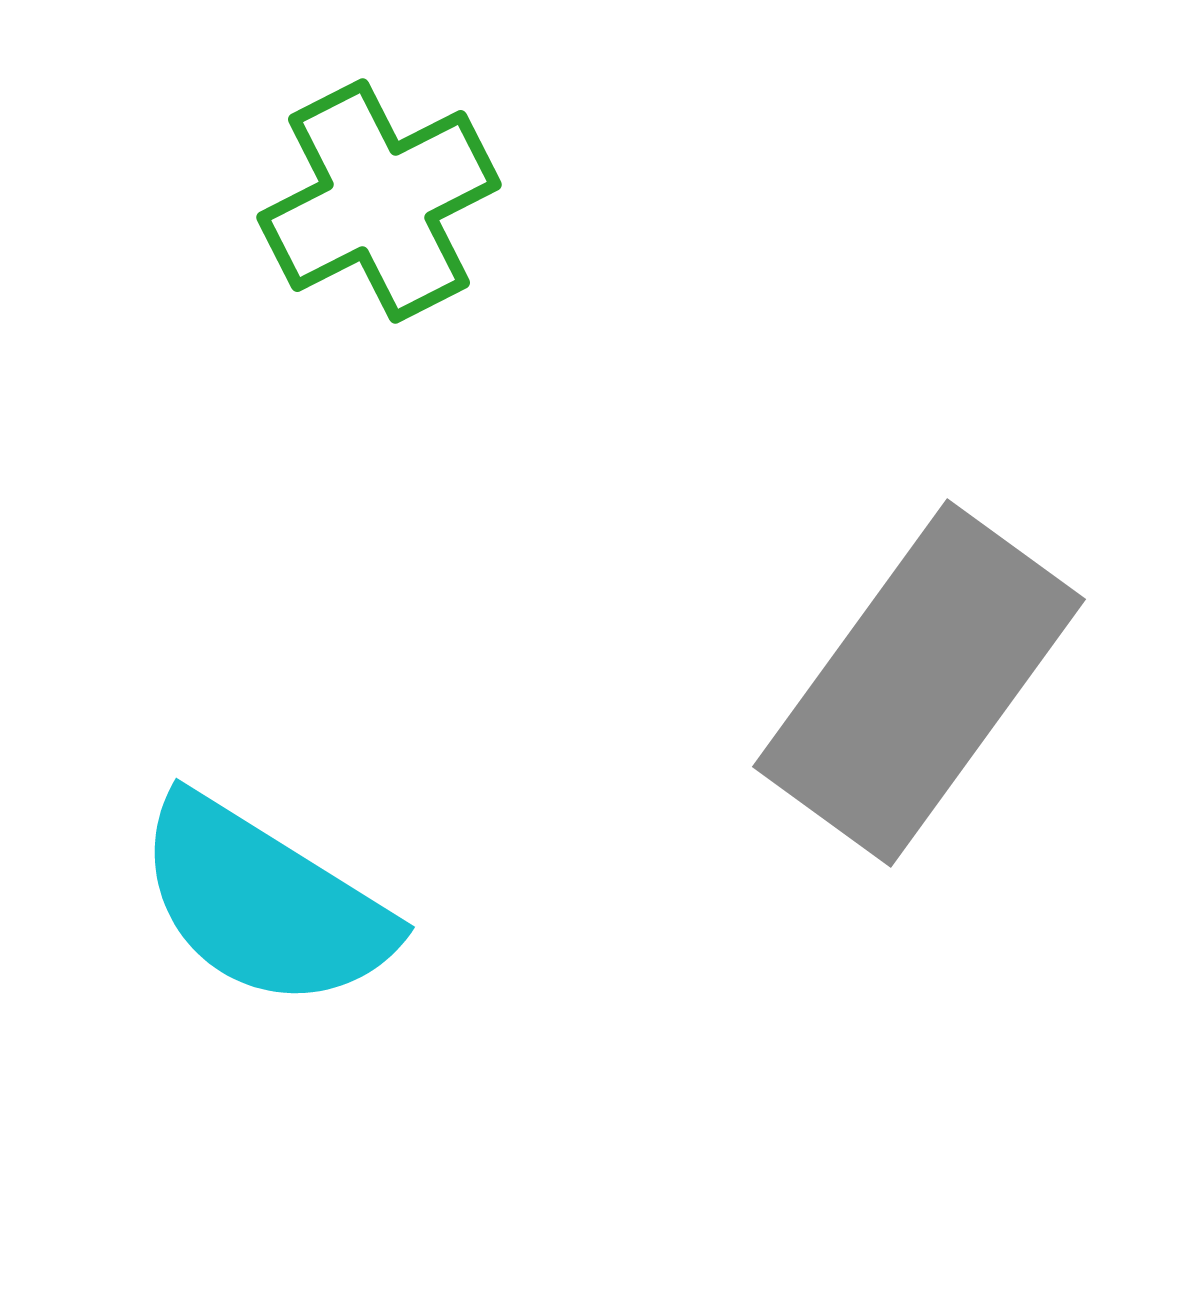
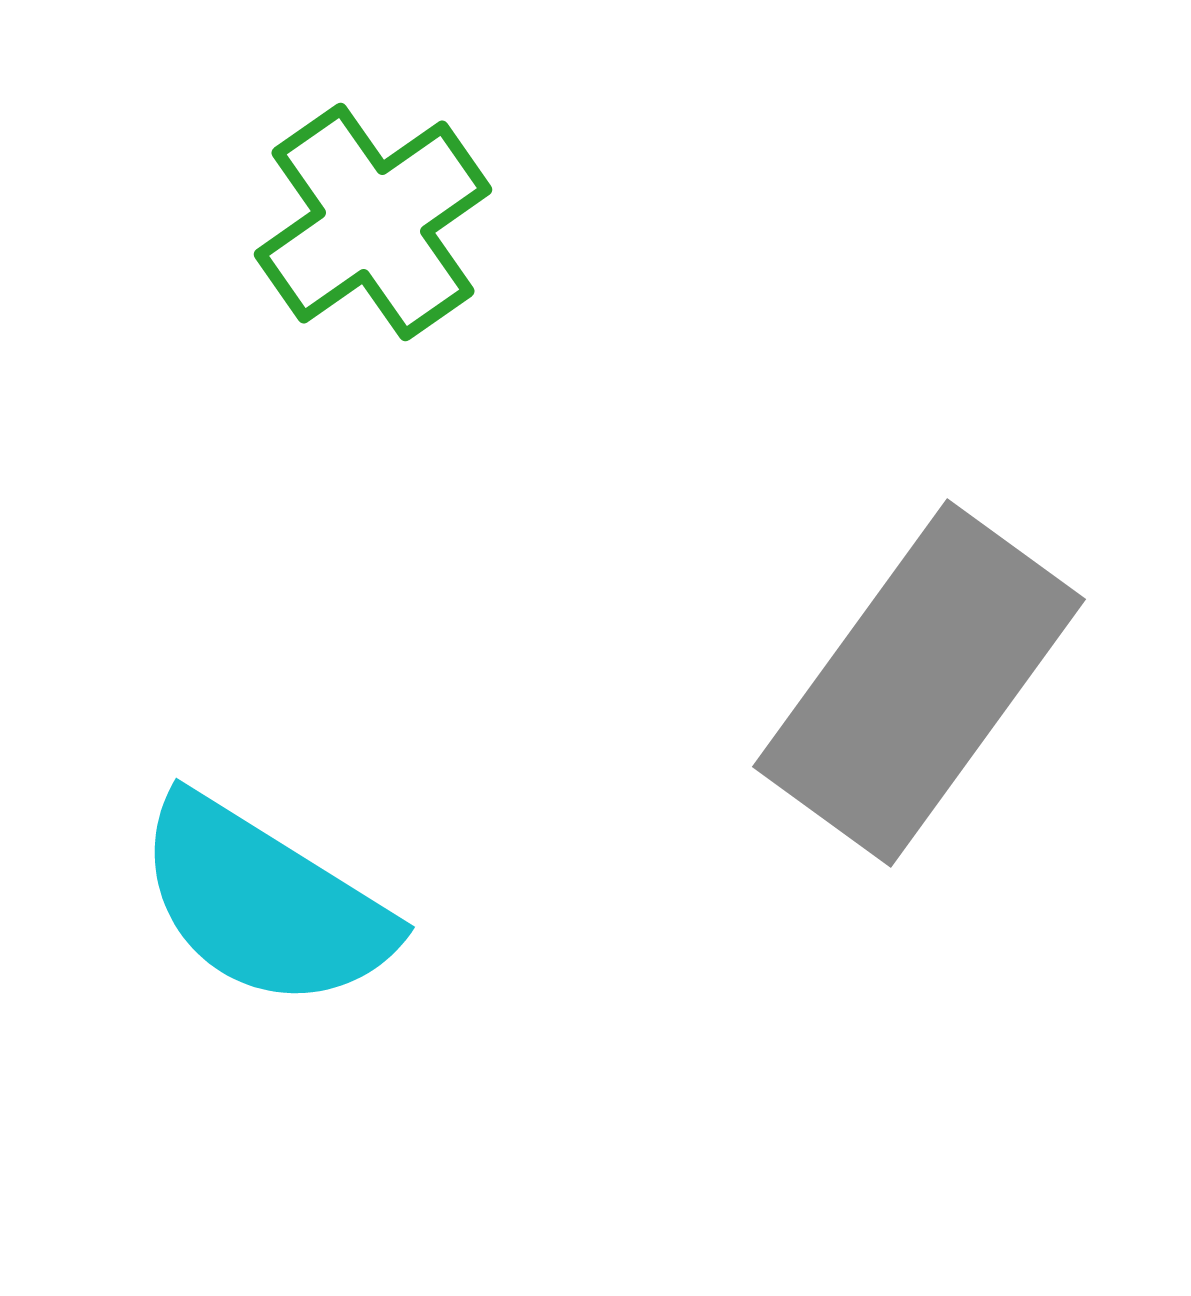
green cross: moved 6 px left, 21 px down; rotated 8 degrees counterclockwise
